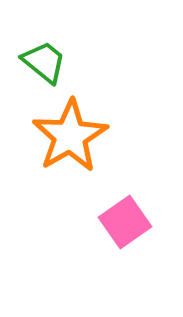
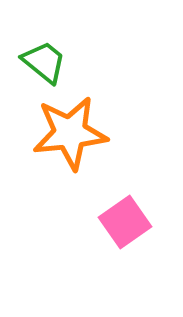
orange star: moved 3 px up; rotated 24 degrees clockwise
